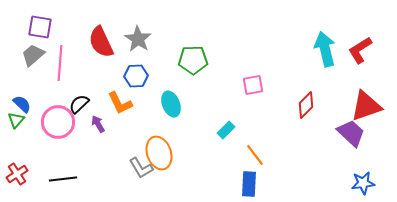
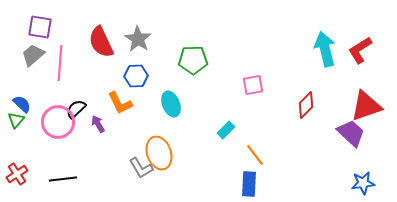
black semicircle: moved 3 px left, 5 px down
